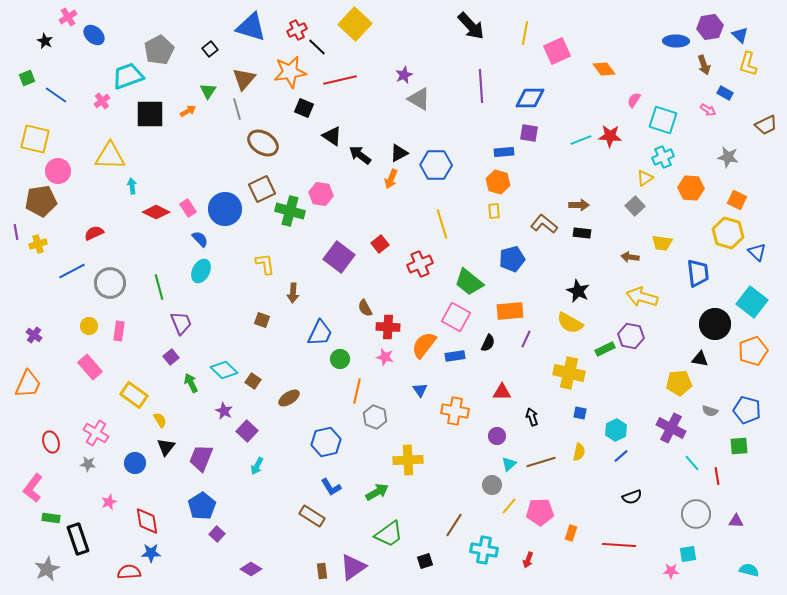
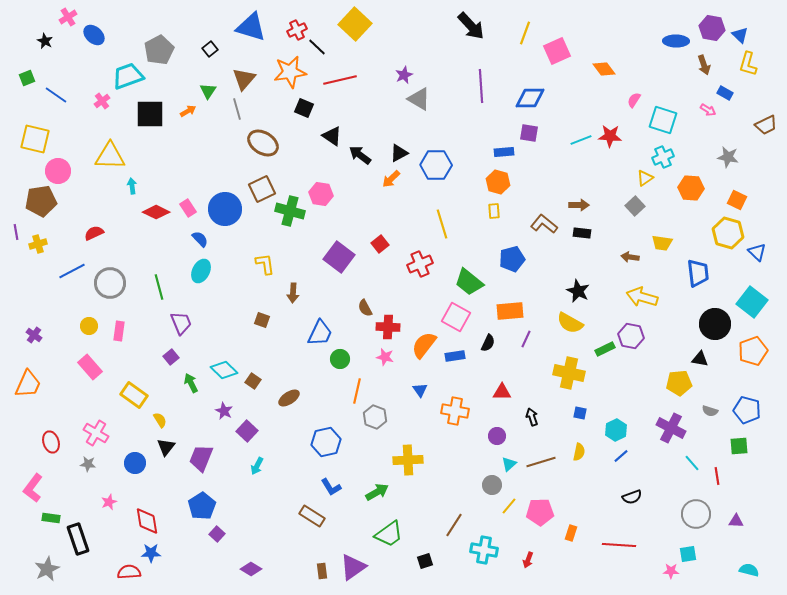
purple hexagon at (710, 27): moved 2 px right, 1 px down; rotated 20 degrees clockwise
yellow line at (525, 33): rotated 10 degrees clockwise
orange arrow at (391, 179): rotated 24 degrees clockwise
